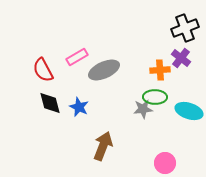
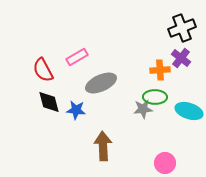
black cross: moved 3 px left
gray ellipse: moved 3 px left, 13 px down
black diamond: moved 1 px left, 1 px up
blue star: moved 3 px left, 3 px down; rotated 18 degrees counterclockwise
brown arrow: rotated 24 degrees counterclockwise
